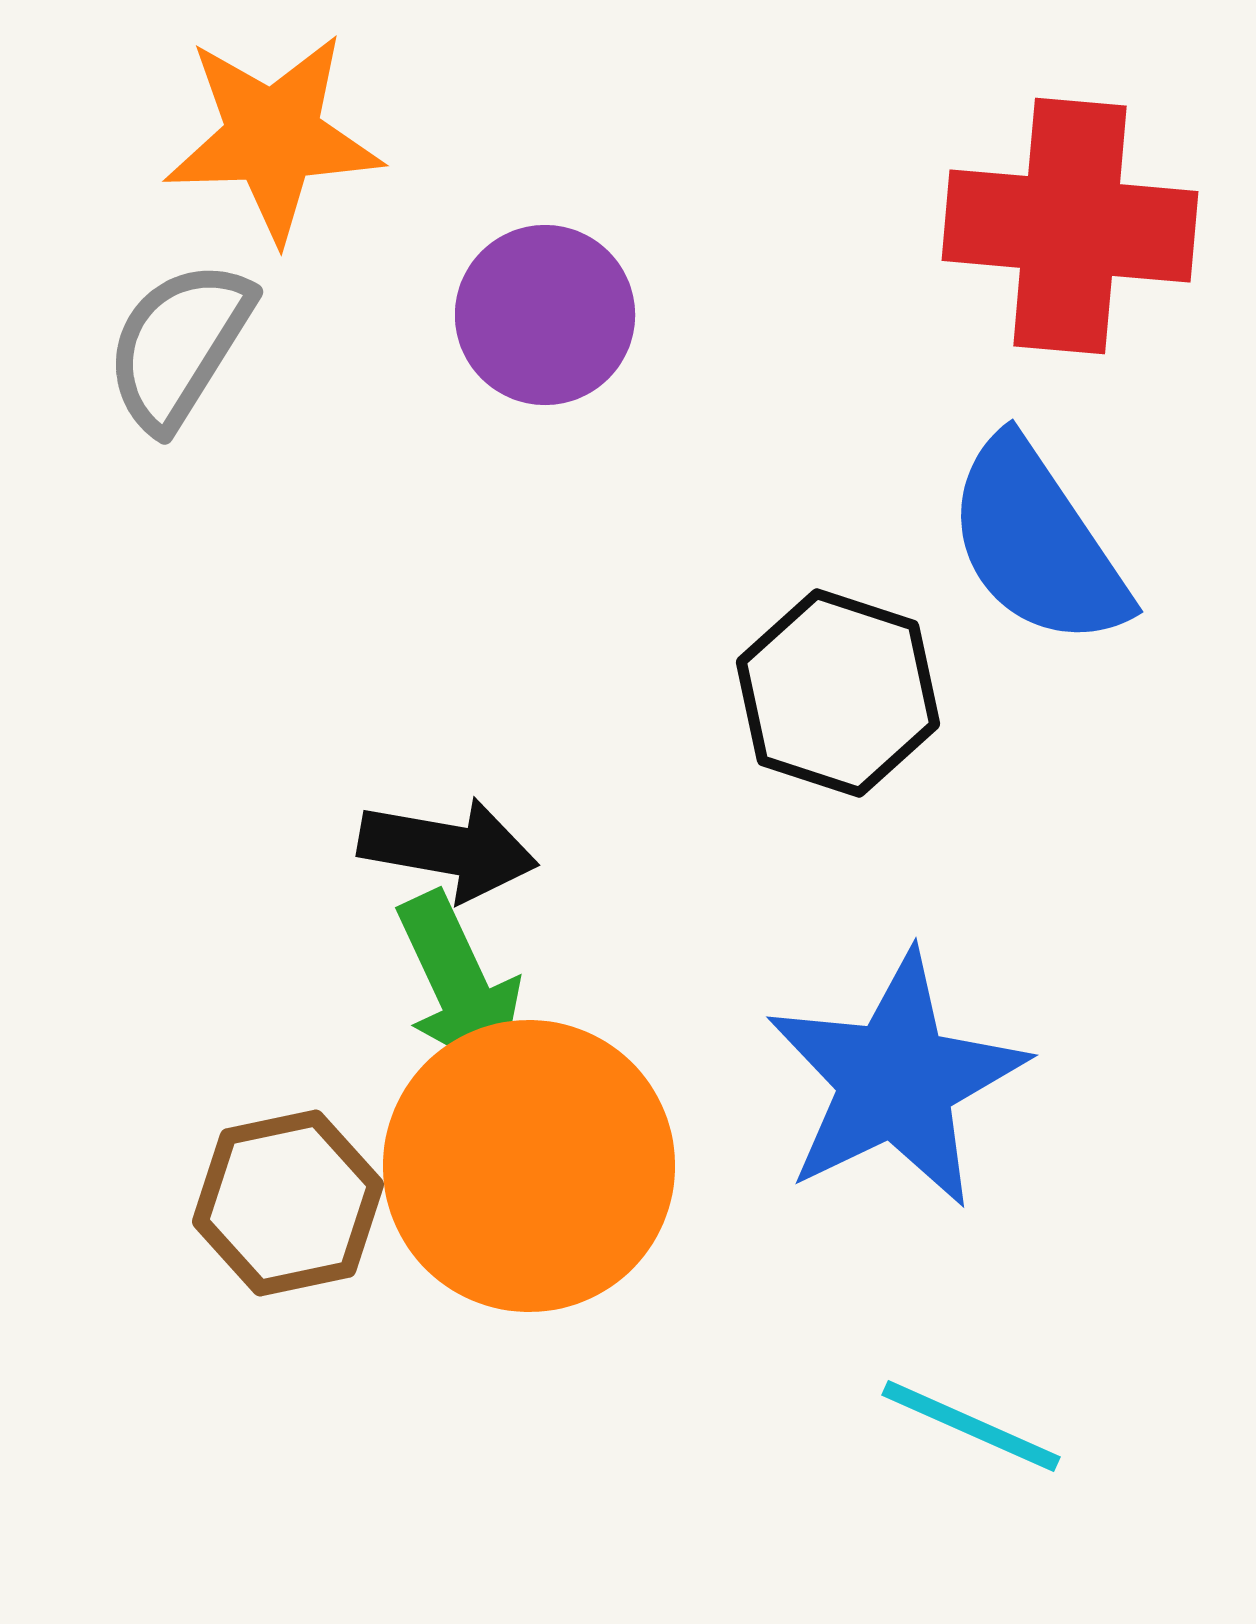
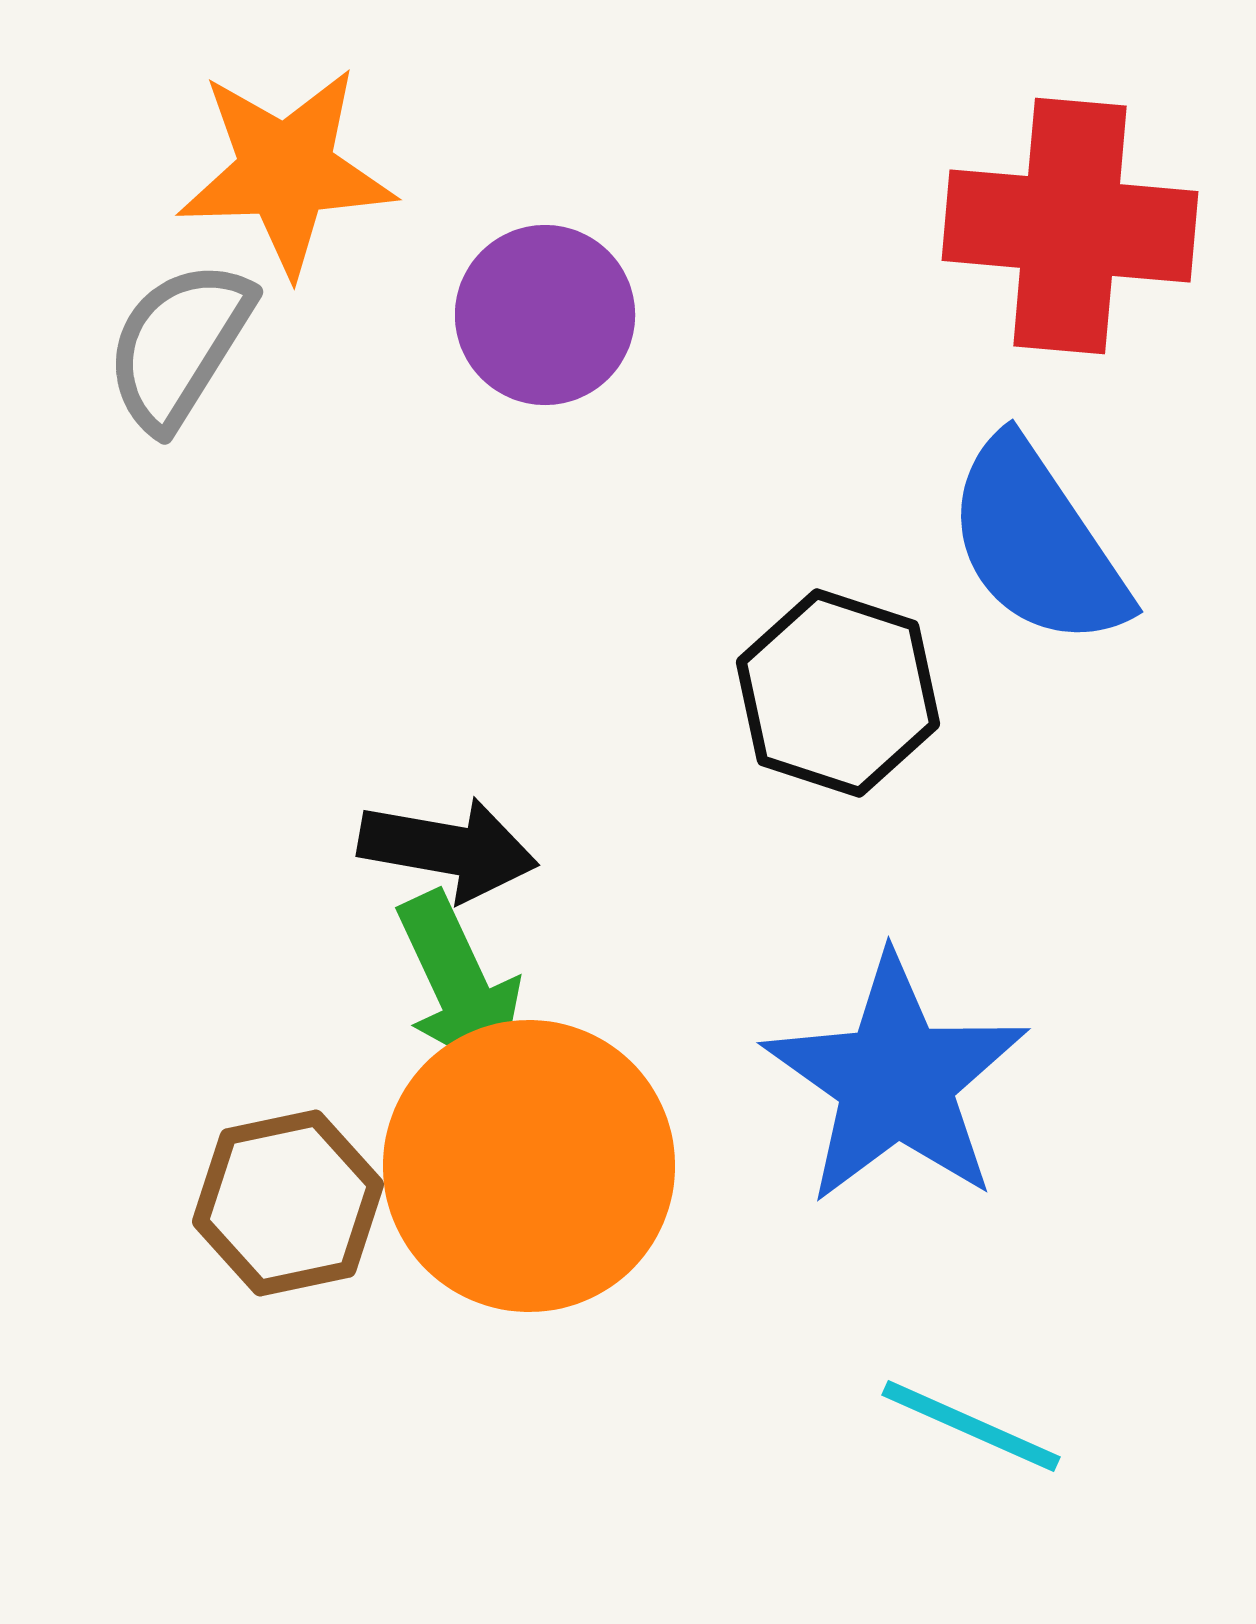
orange star: moved 13 px right, 34 px down
blue star: rotated 11 degrees counterclockwise
